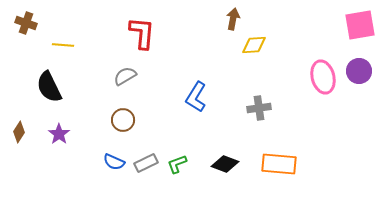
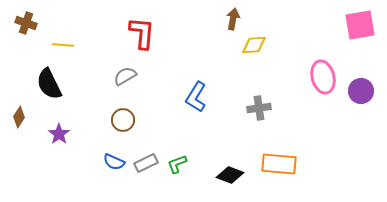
purple circle: moved 2 px right, 20 px down
black semicircle: moved 3 px up
brown diamond: moved 15 px up
black diamond: moved 5 px right, 11 px down
